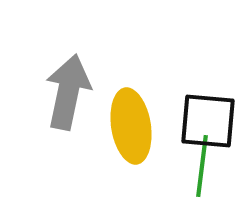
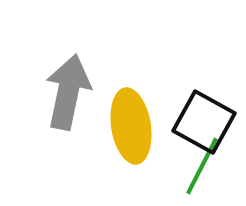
black square: moved 4 px left, 1 px down; rotated 24 degrees clockwise
green line: rotated 20 degrees clockwise
